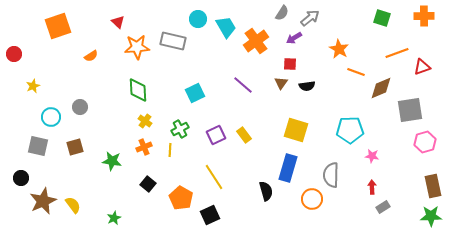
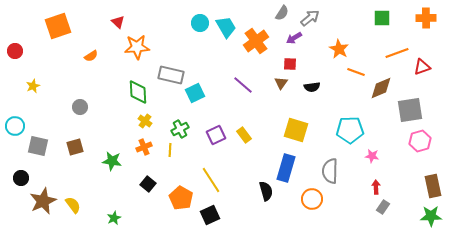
orange cross at (424, 16): moved 2 px right, 2 px down
green square at (382, 18): rotated 18 degrees counterclockwise
cyan circle at (198, 19): moved 2 px right, 4 px down
gray rectangle at (173, 41): moved 2 px left, 34 px down
red circle at (14, 54): moved 1 px right, 3 px up
black semicircle at (307, 86): moved 5 px right, 1 px down
green diamond at (138, 90): moved 2 px down
cyan circle at (51, 117): moved 36 px left, 9 px down
pink hexagon at (425, 142): moved 5 px left, 1 px up
blue rectangle at (288, 168): moved 2 px left
gray semicircle at (331, 175): moved 1 px left, 4 px up
yellow line at (214, 177): moved 3 px left, 3 px down
red arrow at (372, 187): moved 4 px right
gray rectangle at (383, 207): rotated 24 degrees counterclockwise
